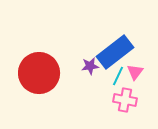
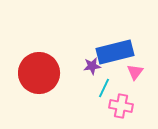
blue rectangle: rotated 24 degrees clockwise
purple star: moved 2 px right
cyan line: moved 14 px left, 12 px down
pink cross: moved 4 px left, 6 px down
